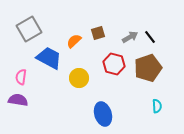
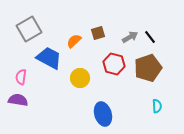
yellow circle: moved 1 px right
